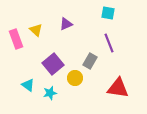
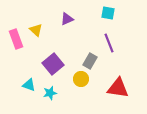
purple triangle: moved 1 px right, 5 px up
yellow circle: moved 6 px right, 1 px down
cyan triangle: moved 1 px right; rotated 16 degrees counterclockwise
